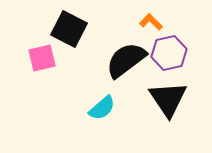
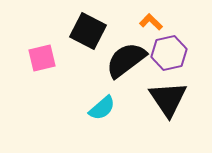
black square: moved 19 px right, 2 px down
